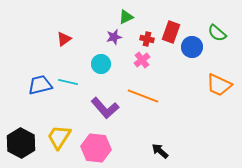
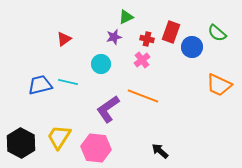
purple L-shape: moved 3 px right, 1 px down; rotated 96 degrees clockwise
